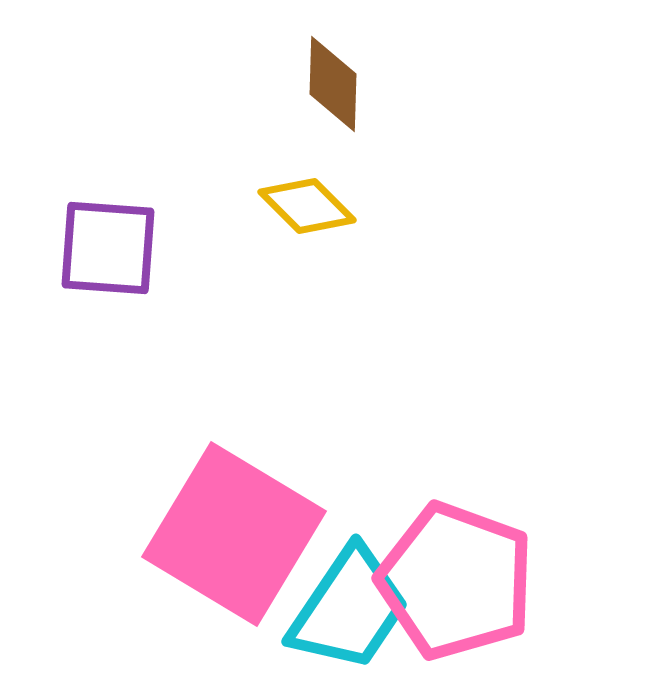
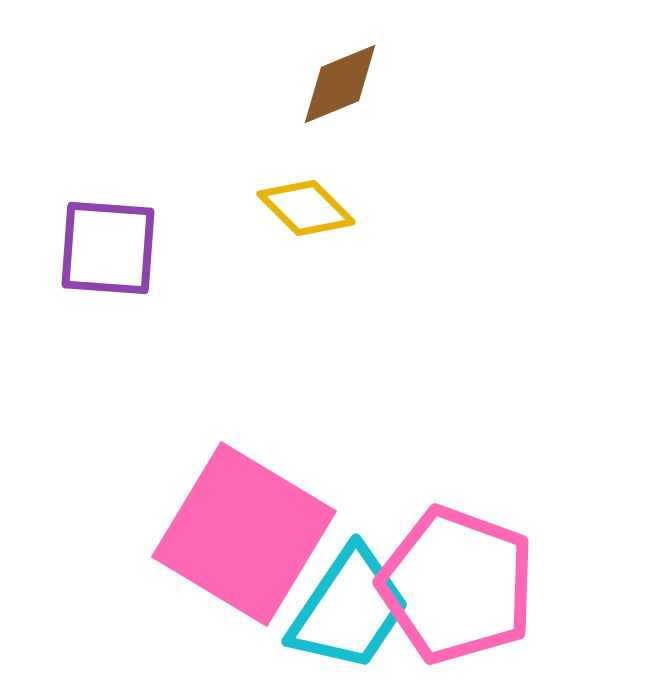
brown diamond: moved 7 px right; rotated 66 degrees clockwise
yellow diamond: moved 1 px left, 2 px down
pink square: moved 10 px right
pink pentagon: moved 1 px right, 4 px down
